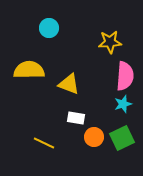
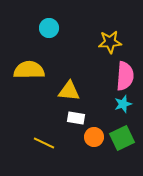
yellow triangle: moved 7 px down; rotated 15 degrees counterclockwise
